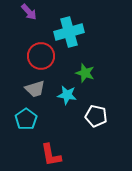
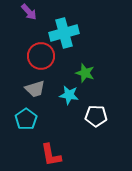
cyan cross: moved 5 px left, 1 px down
cyan star: moved 2 px right
white pentagon: rotated 10 degrees counterclockwise
